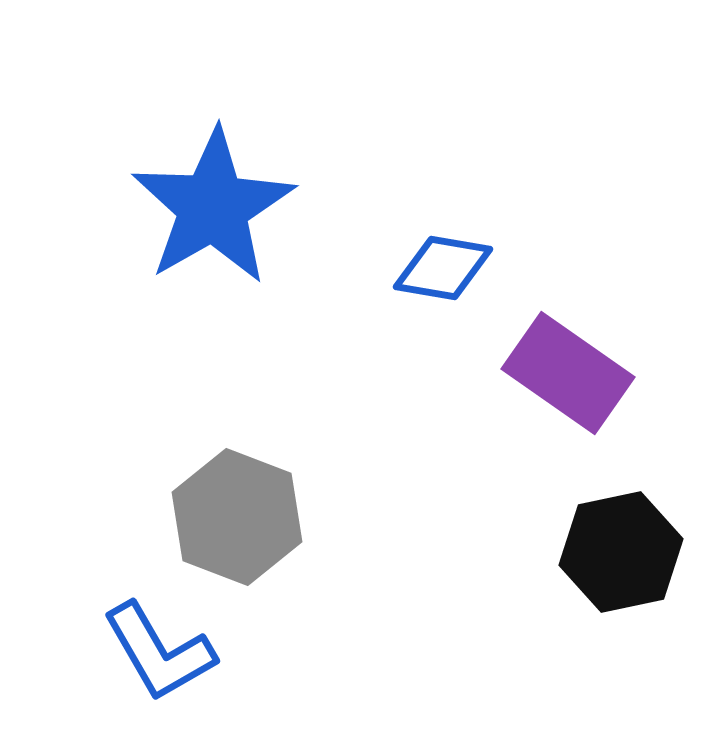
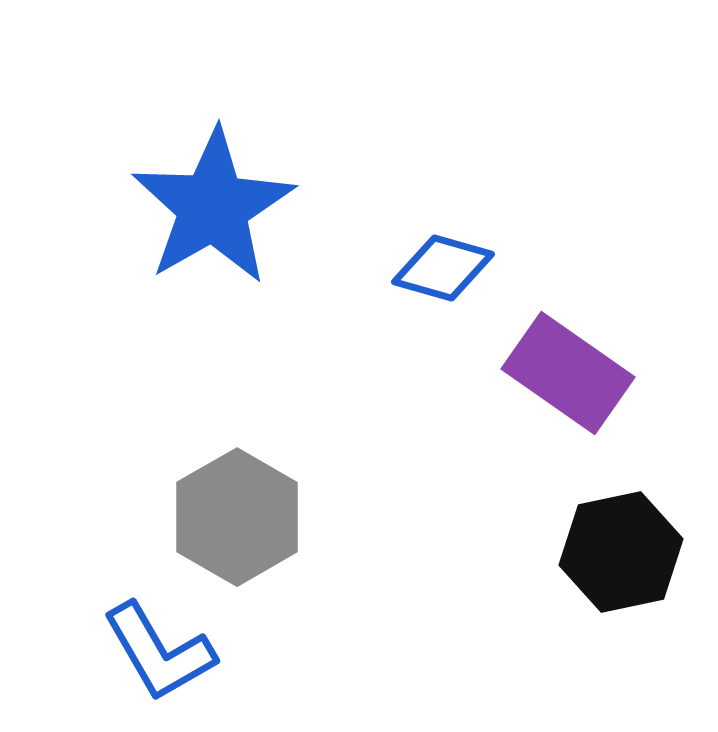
blue diamond: rotated 6 degrees clockwise
gray hexagon: rotated 9 degrees clockwise
